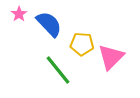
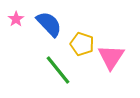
pink star: moved 3 px left, 5 px down
yellow pentagon: rotated 15 degrees clockwise
pink triangle: rotated 12 degrees counterclockwise
